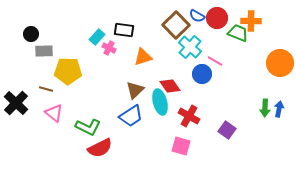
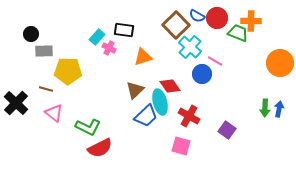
blue trapezoid: moved 15 px right; rotated 10 degrees counterclockwise
